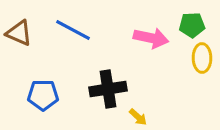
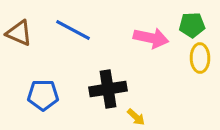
yellow ellipse: moved 2 px left
yellow arrow: moved 2 px left
